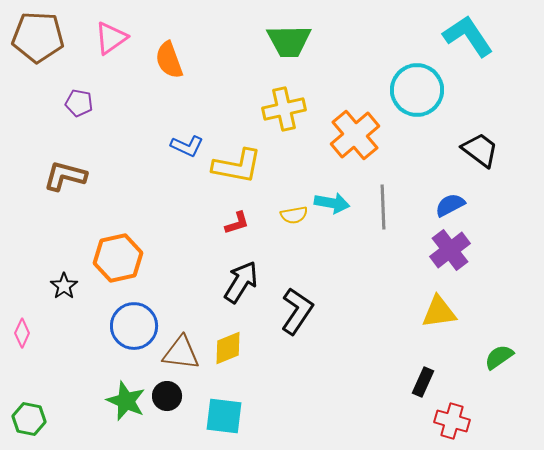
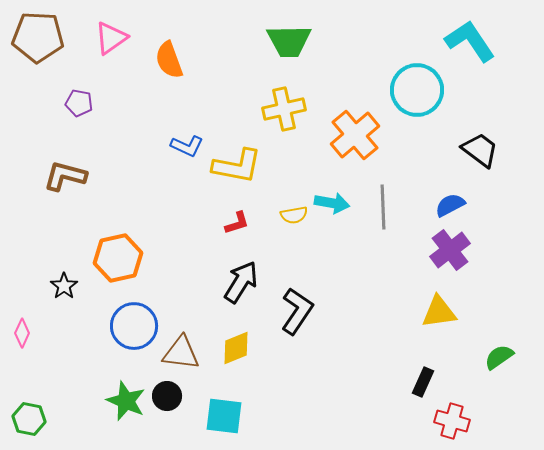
cyan L-shape: moved 2 px right, 5 px down
yellow diamond: moved 8 px right
